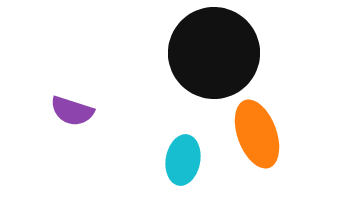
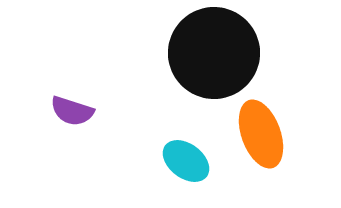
orange ellipse: moved 4 px right
cyan ellipse: moved 3 px right, 1 px down; rotated 63 degrees counterclockwise
